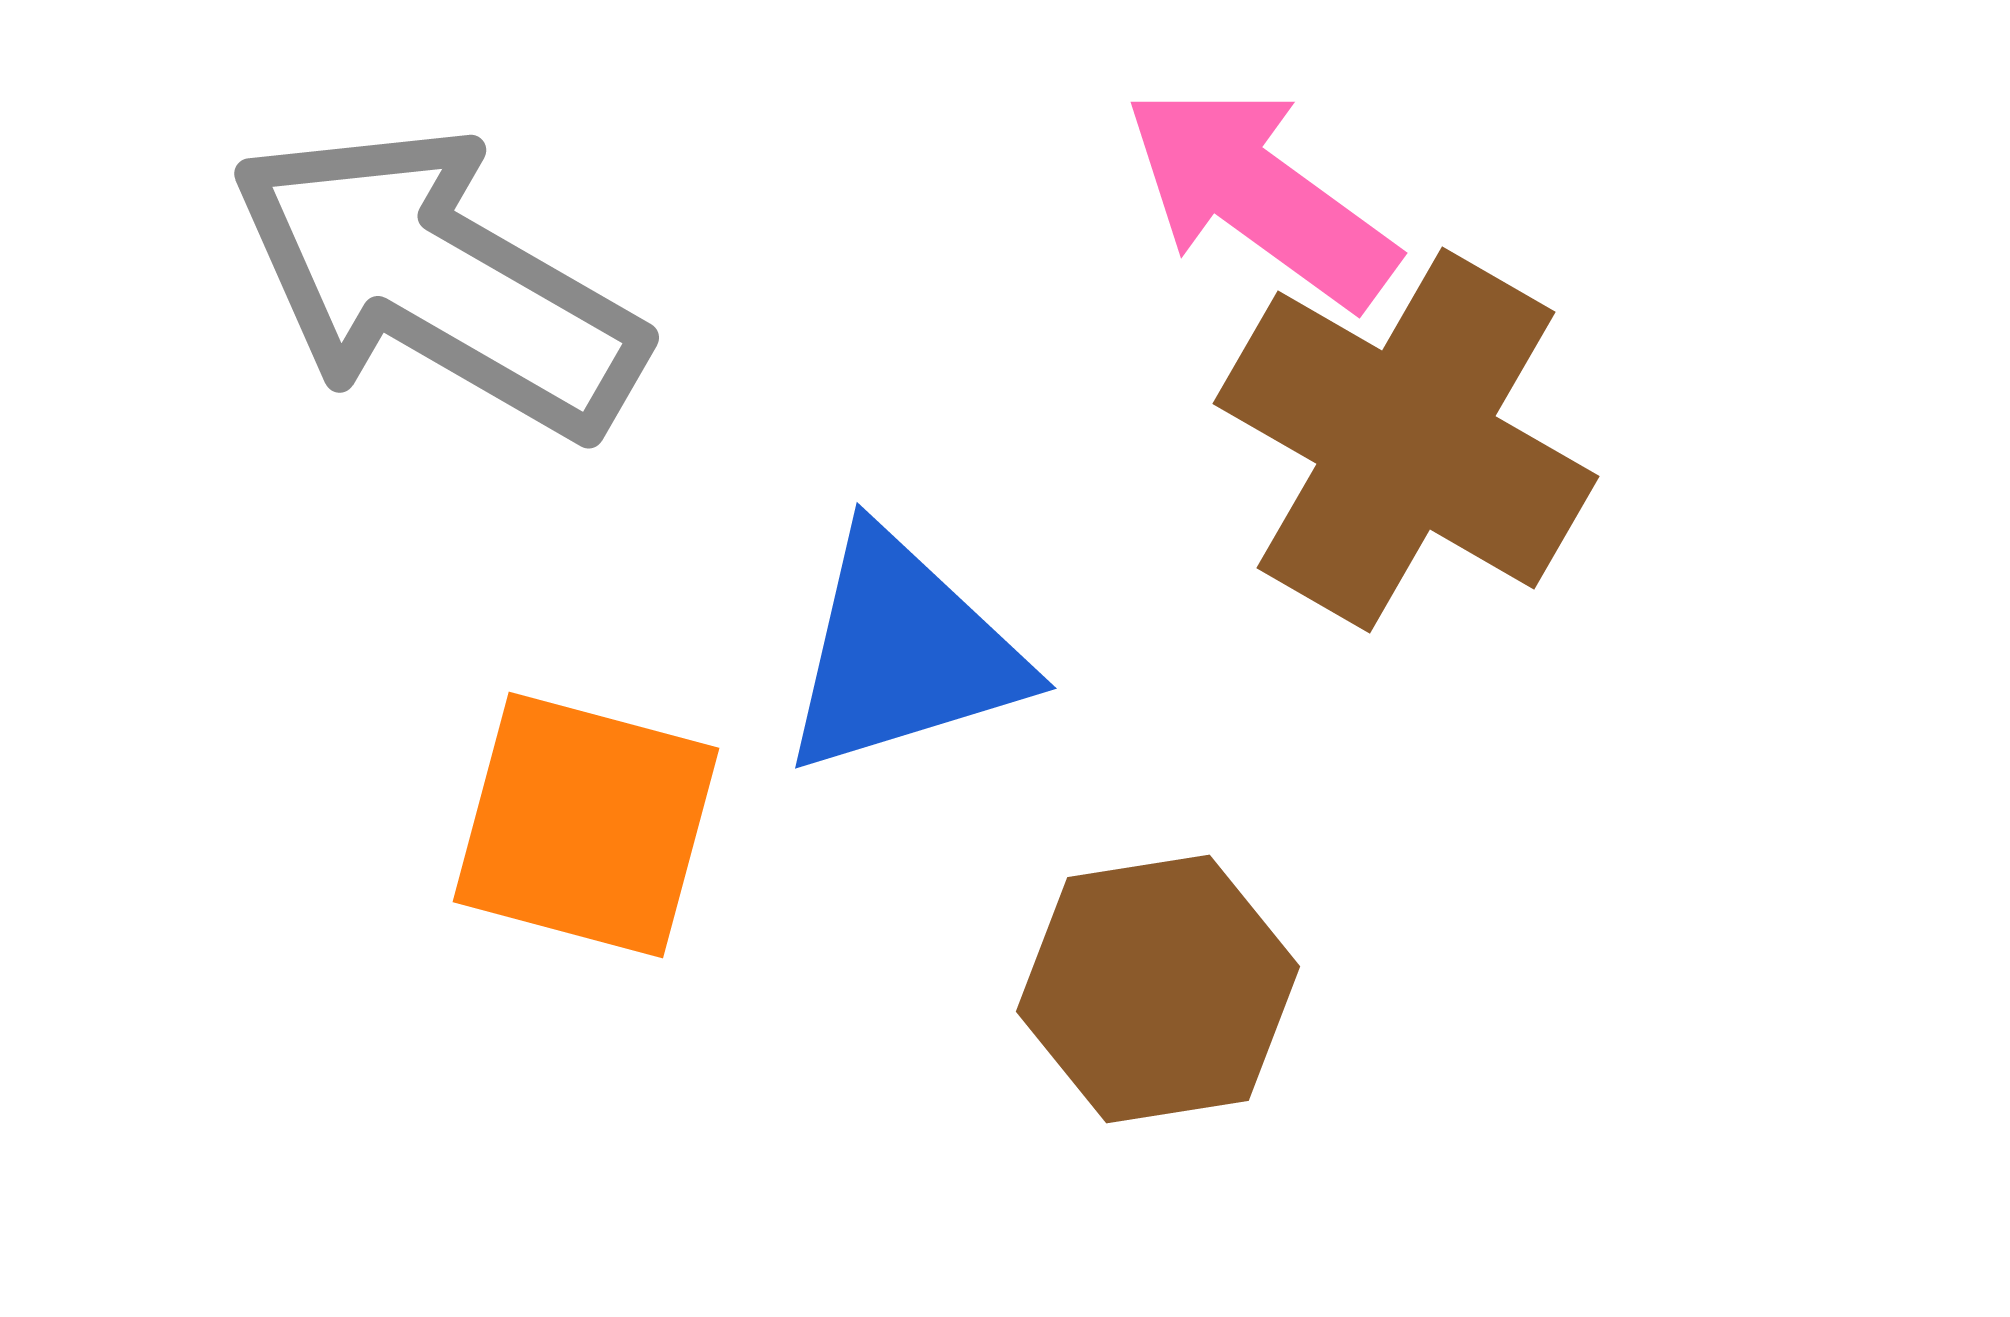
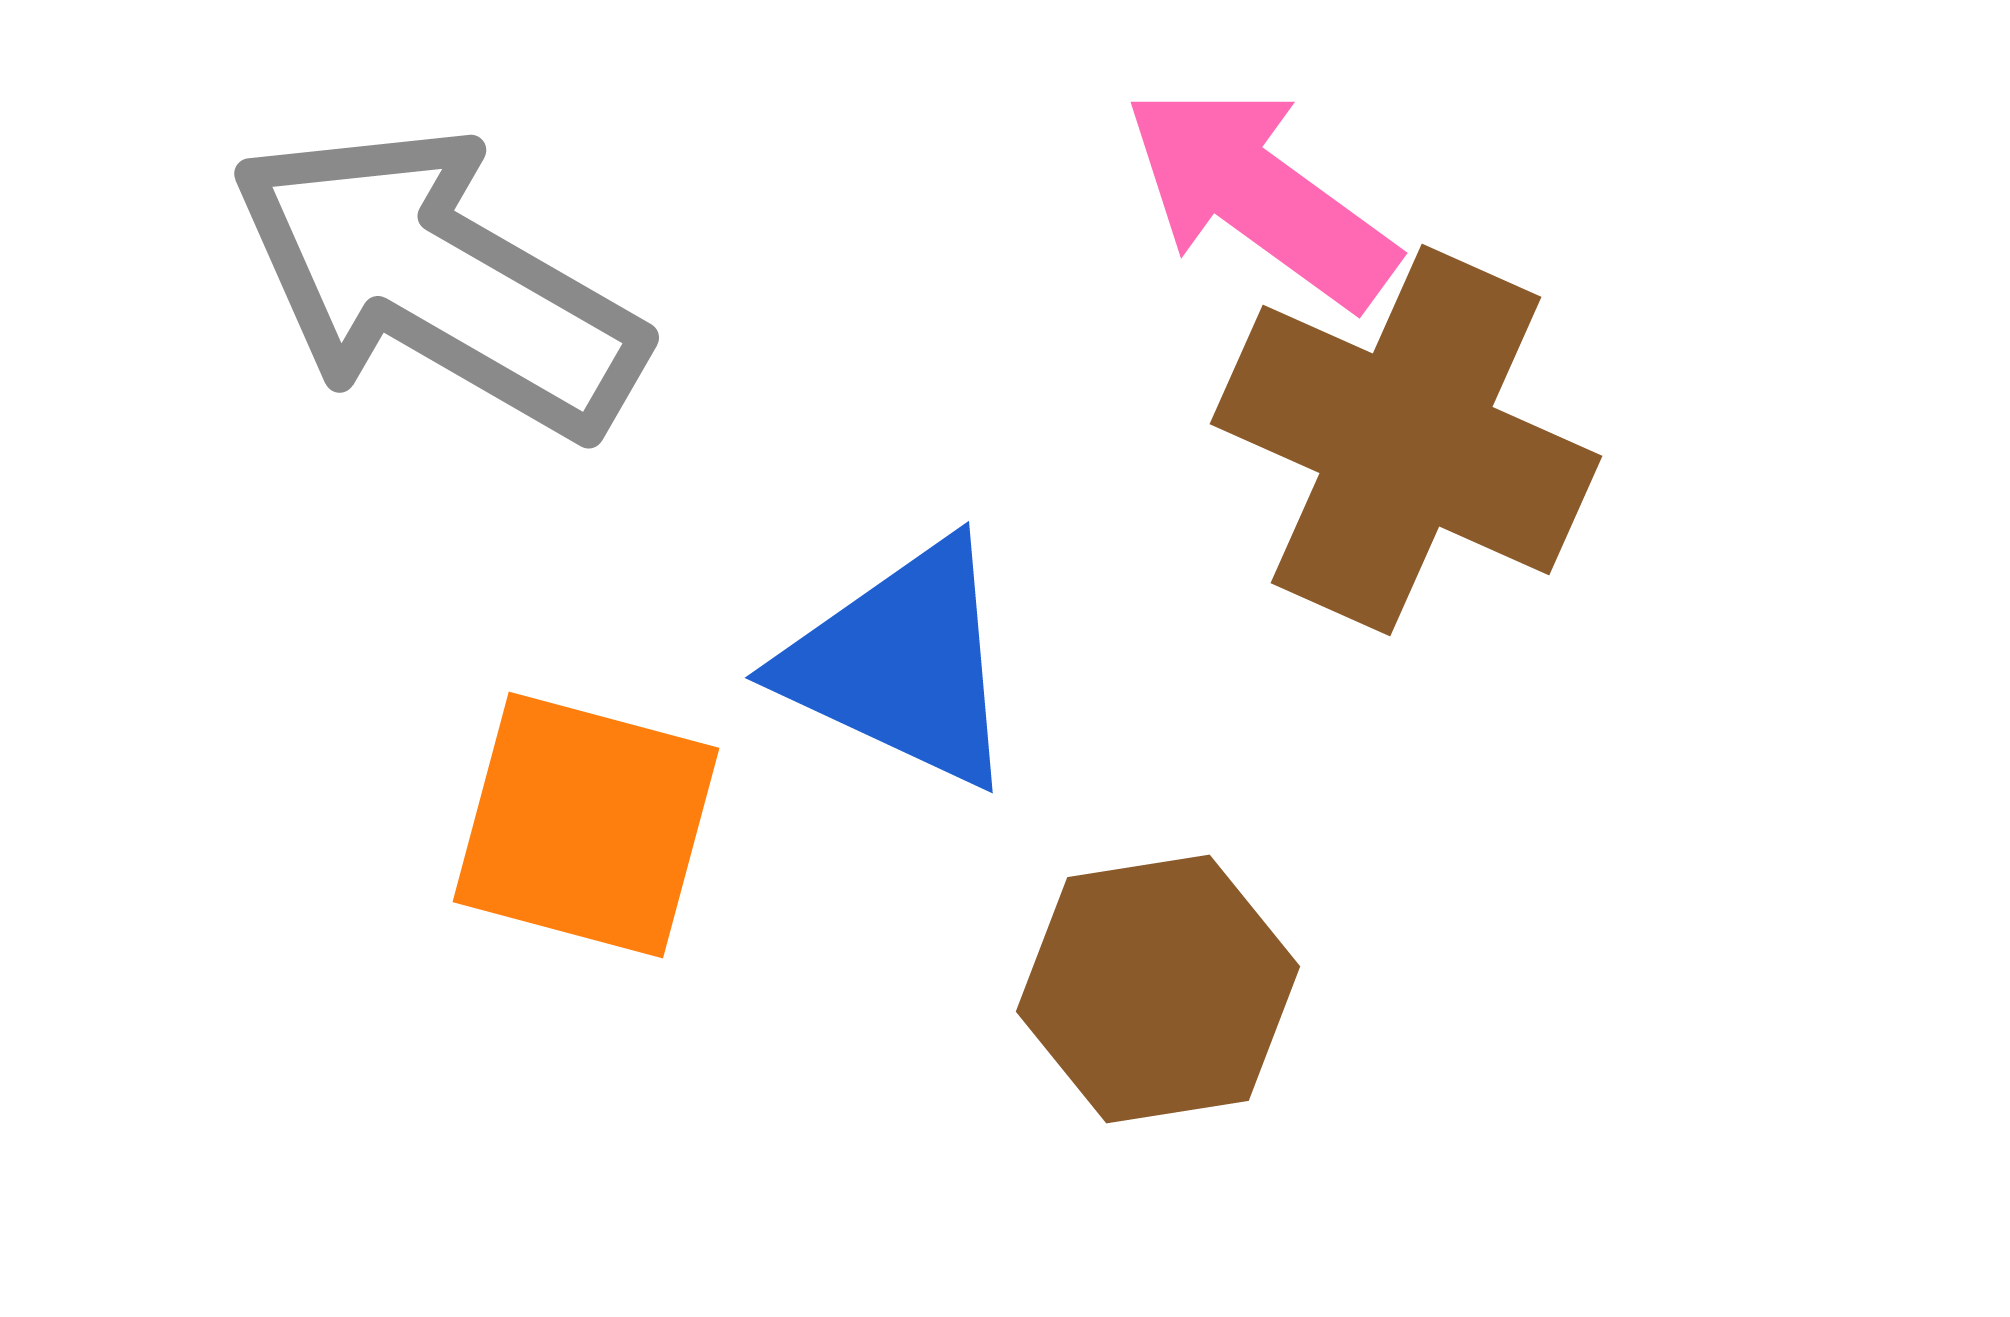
brown cross: rotated 6 degrees counterclockwise
blue triangle: moved 1 px left, 11 px down; rotated 42 degrees clockwise
